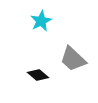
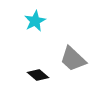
cyan star: moved 6 px left
